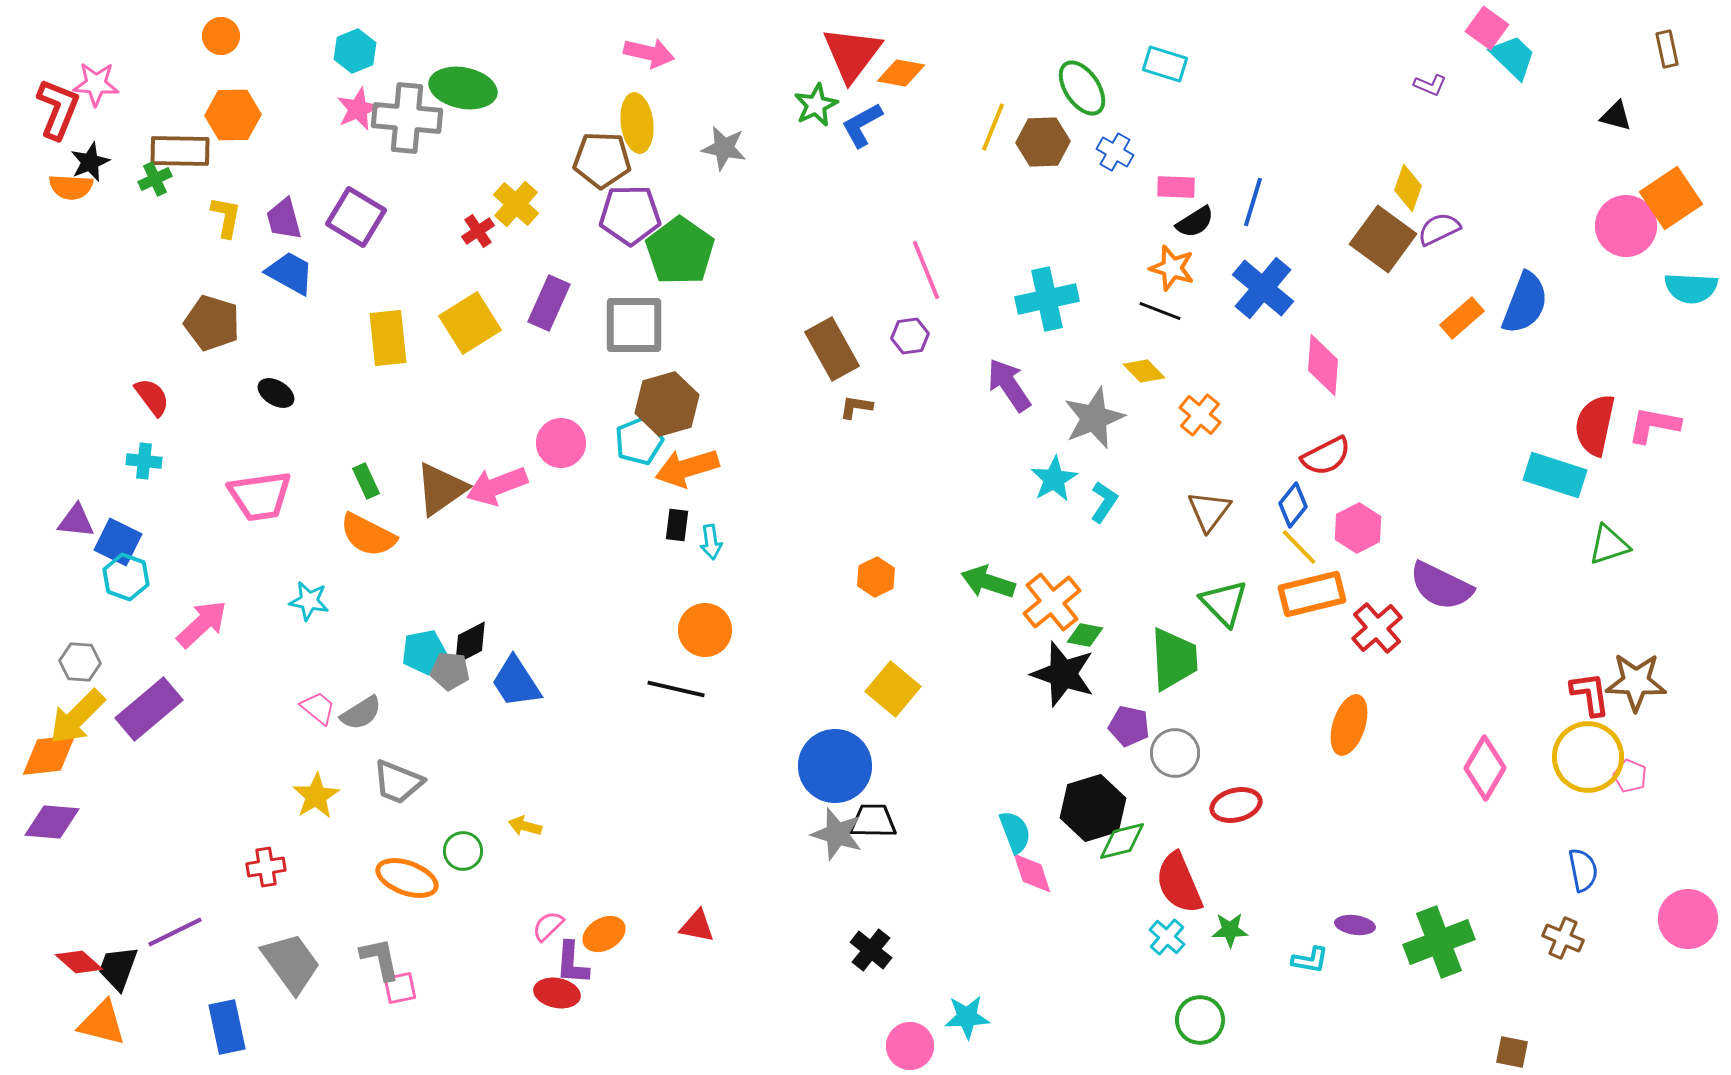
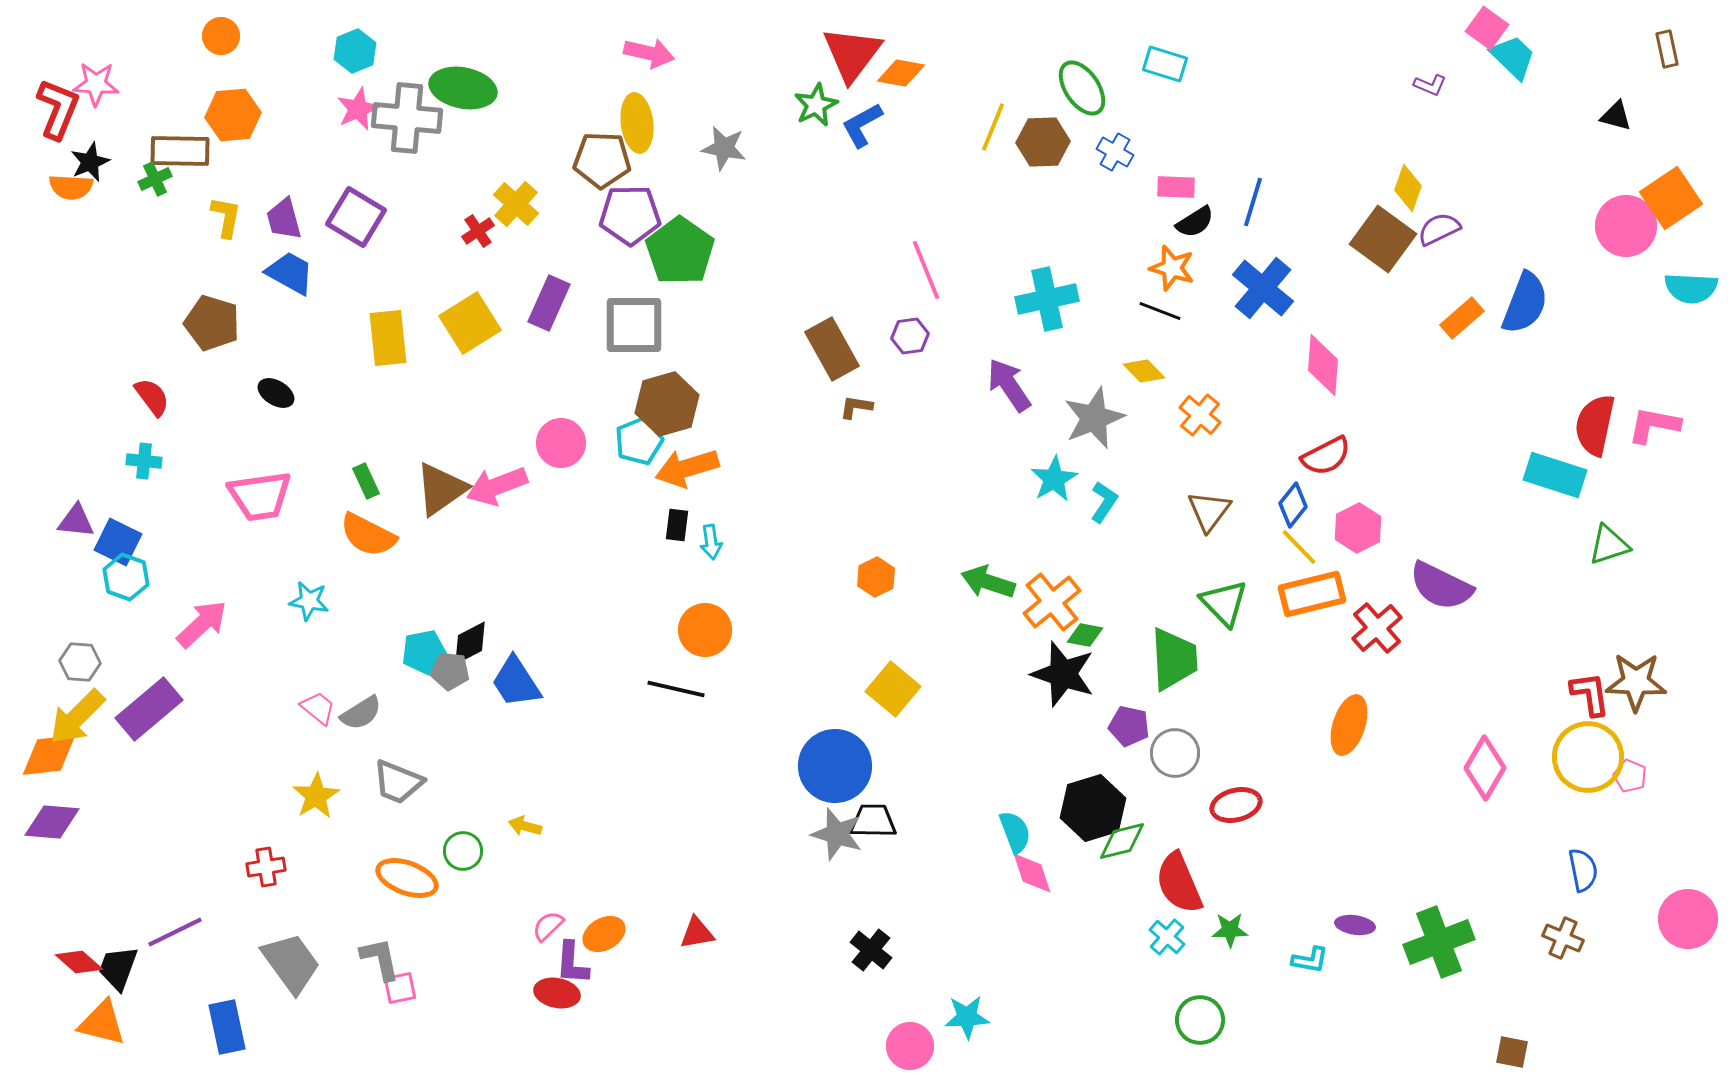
orange hexagon at (233, 115): rotated 4 degrees counterclockwise
red triangle at (697, 926): moved 7 px down; rotated 21 degrees counterclockwise
